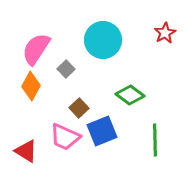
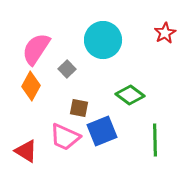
gray square: moved 1 px right
brown square: rotated 36 degrees counterclockwise
